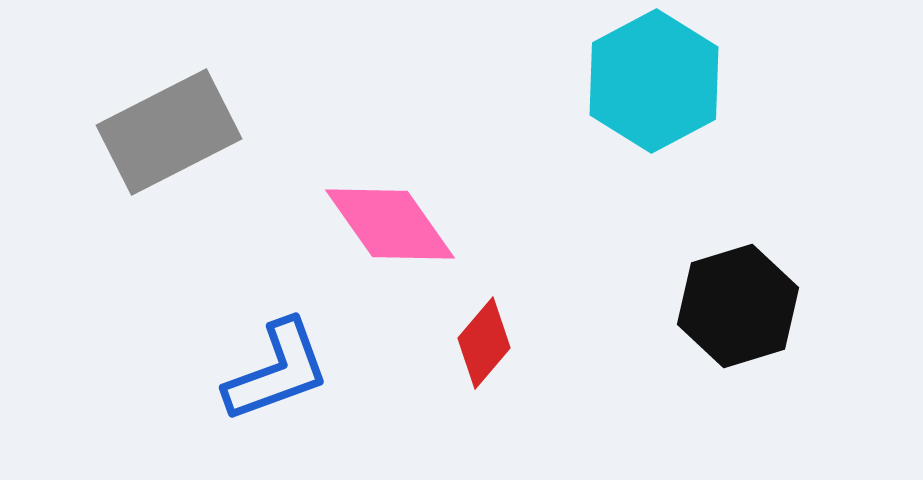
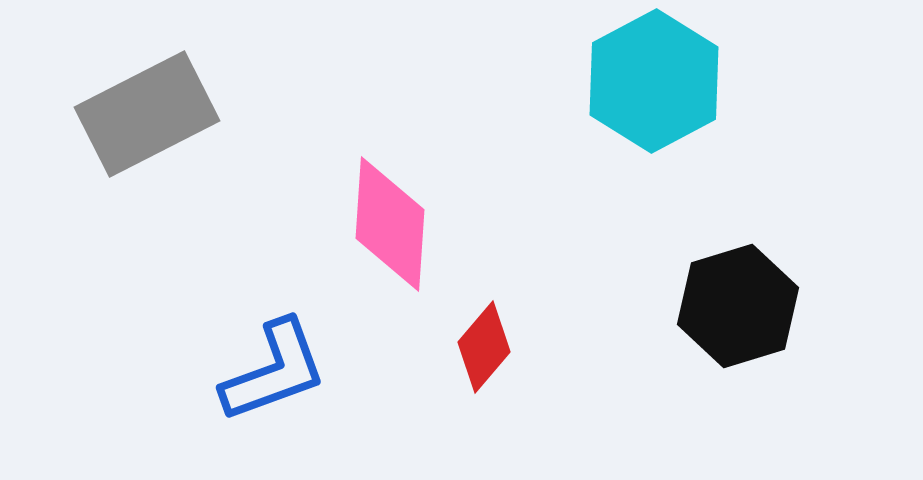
gray rectangle: moved 22 px left, 18 px up
pink diamond: rotated 39 degrees clockwise
red diamond: moved 4 px down
blue L-shape: moved 3 px left
